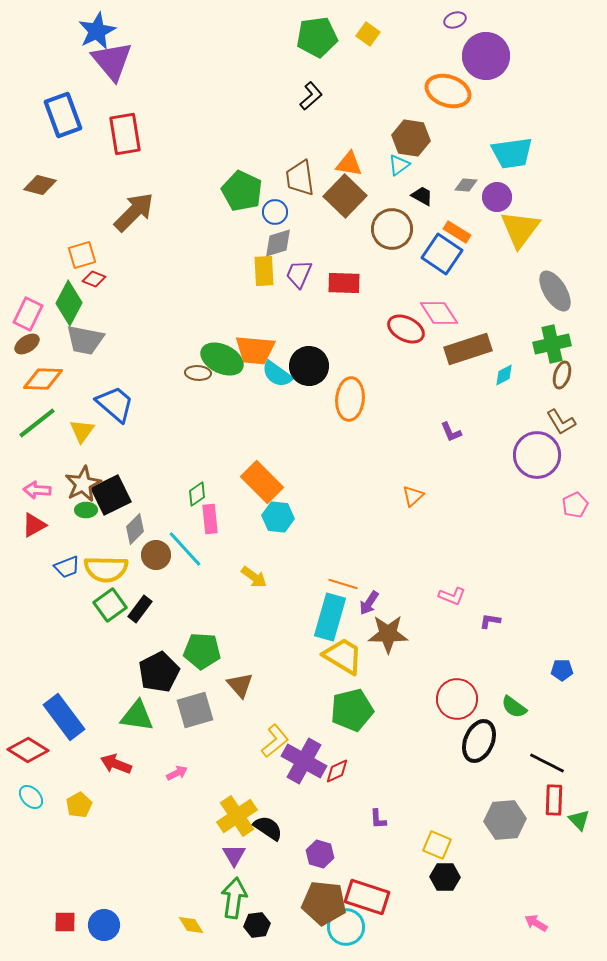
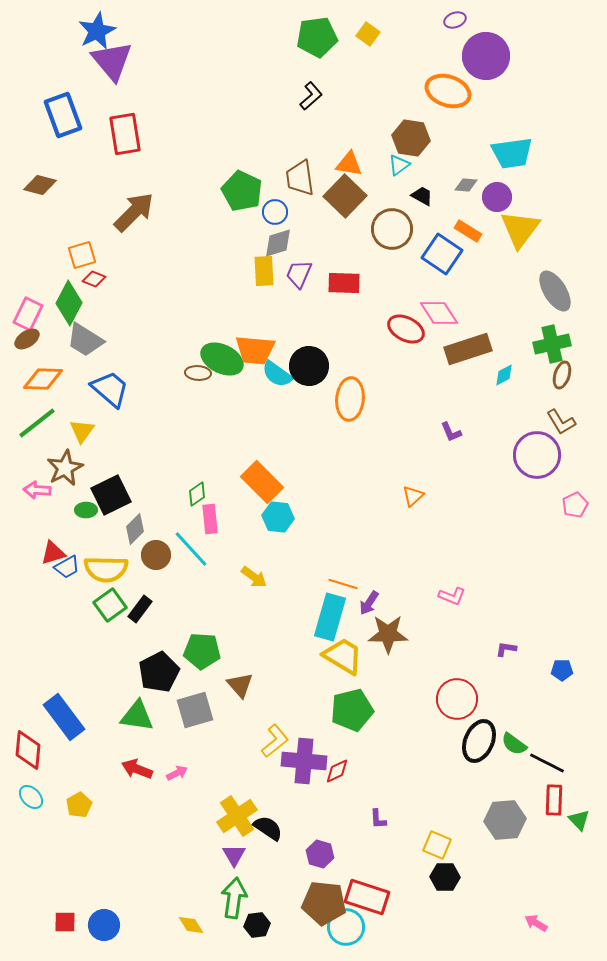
orange rectangle at (457, 232): moved 11 px right, 1 px up
gray trapezoid at (85, 340): rotated 21 degrees clockwise
brown ellipse at (27, 344): moved 5 px up
blue trapezoid at (115, 404): moved 5 px left, 15 px up
brown star at (83, 484): moved 18 px left, 16 px up
red triangle at (34, 525): moved 19 px right, 28 px down; rotated 12 degrees clockwise
cyan line at (185, 549): moved 6 px right
blue trapezoid at (67, 567): rotated 8 degrees counterclockwise
purple L-shape at (490, 621): moved 16 px right, 28 px down
green semicircle at (514, 707): moved 37 px down
red diamond at (28, 750): rotated 63 degrees clockwise
purple cross at (304, 761): rotated 24 degrees counterclockwise
red arrow at (116, 764): moved 21 px right, 5 px down
